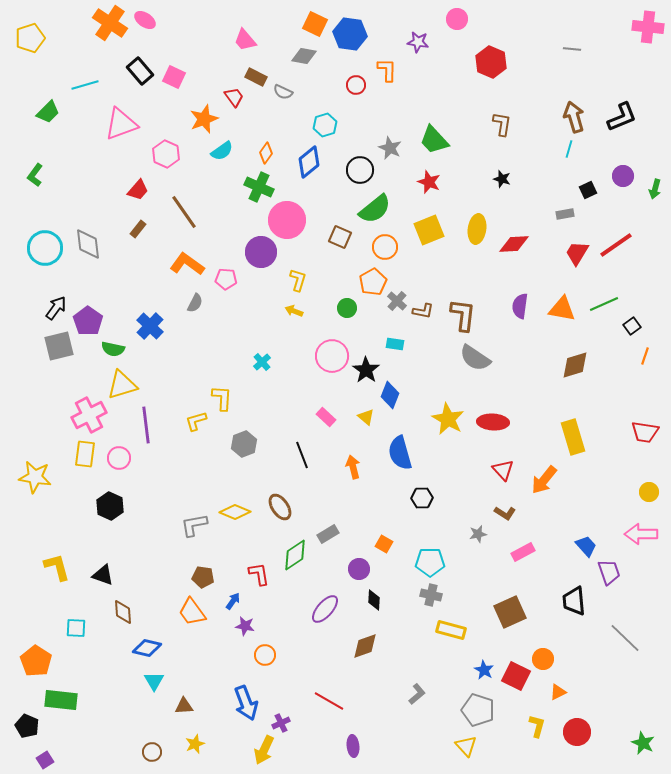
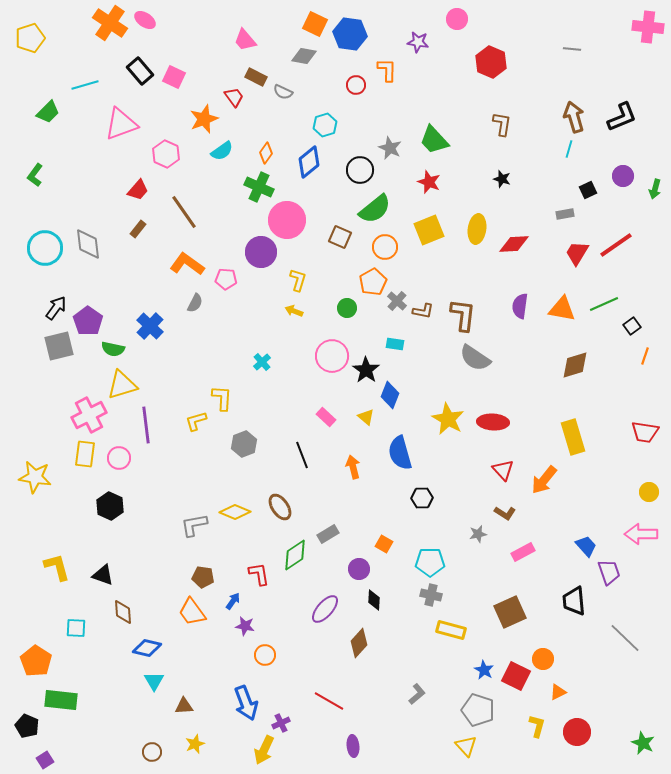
brown diamond at (365, 646): moved 6 px left, 3 px up; rotated 28 degrees counterclockwise
